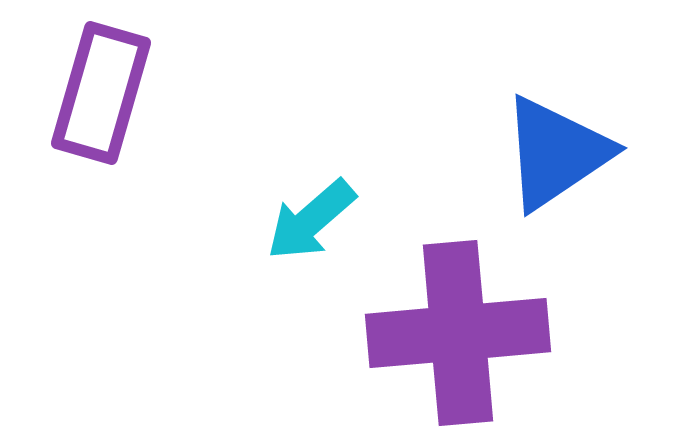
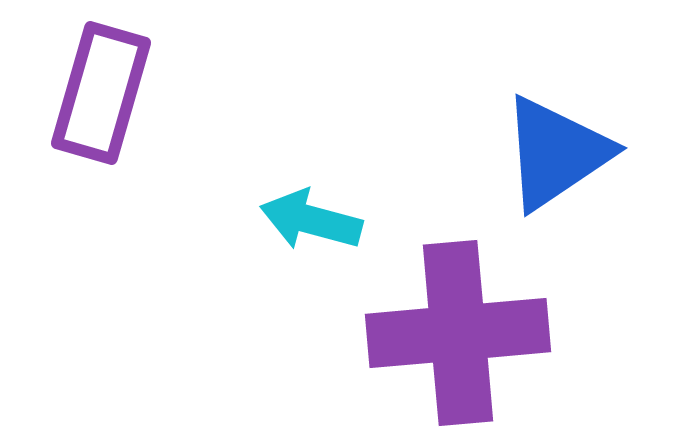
cyan arrow: rotated 56 degrees clockwise
